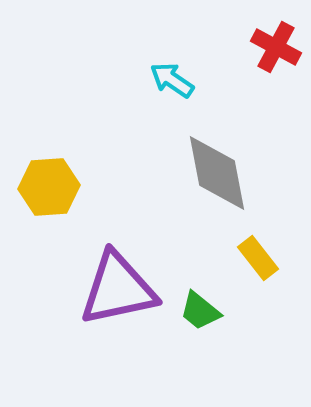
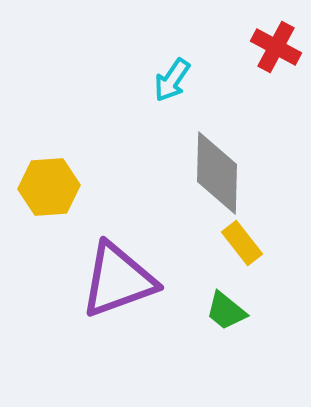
cyan arrow: rotated 90 degrees counterclockwise
gray diamond: rotated 12 degrees clockwise
yellow rectangle: moved 16 px left, 15 px up
purple triangle: moved 9 px up; rotated 8 degrees counterclockwise
green trapezoid: moved 26 px right
